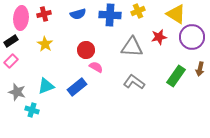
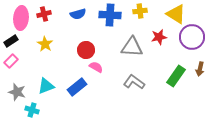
yellow cross: moved 2 px right; rotated 16 degrees clockwise
